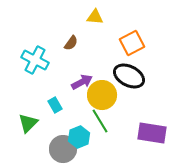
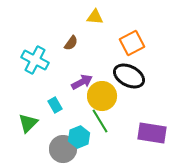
yellow circle: moved 1 px down
